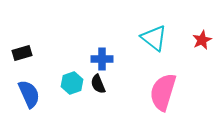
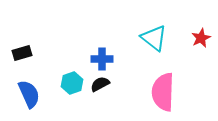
red star: moved 1 px left, 2 px up
black semicircle: moved 2 px right; rotated 84 degrees clockwise
pink semicircle: rotated 15 degrees counterclockwise
